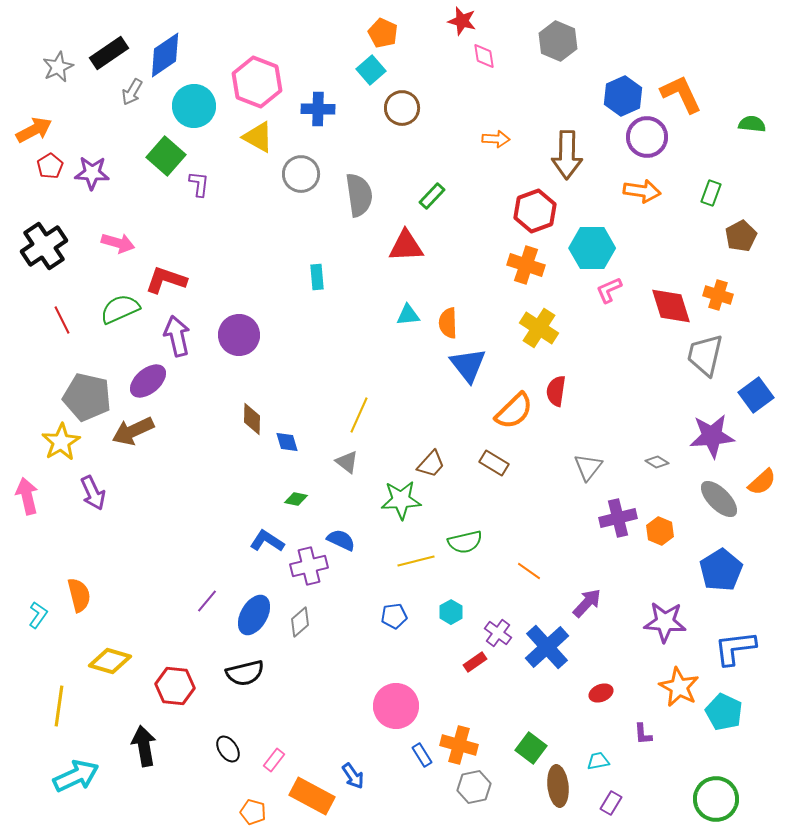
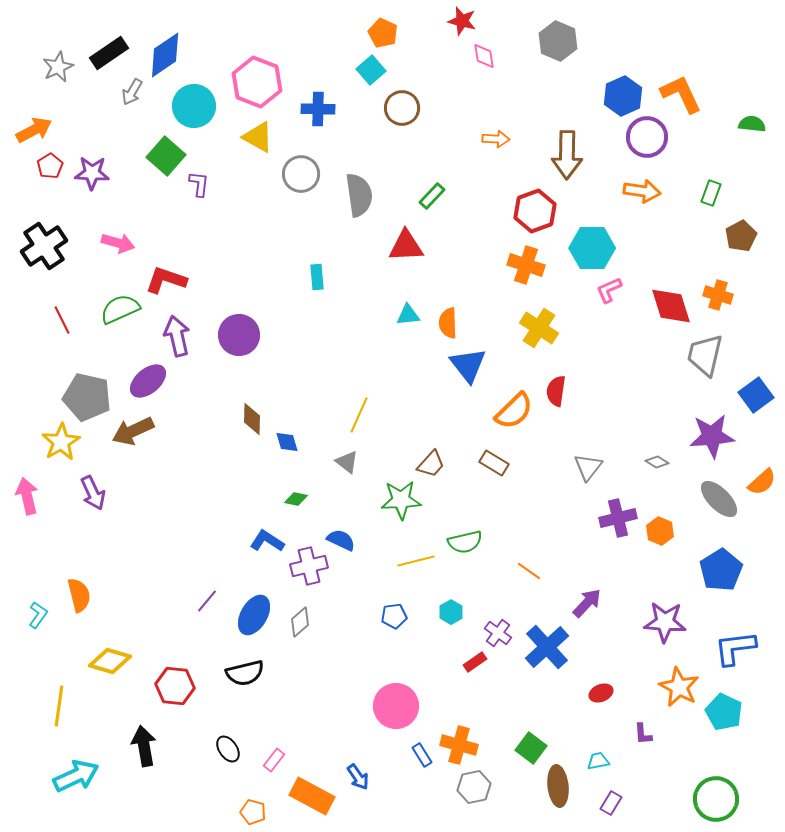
blue arrow at (353, 776): moved 5 px right, 1 px down
